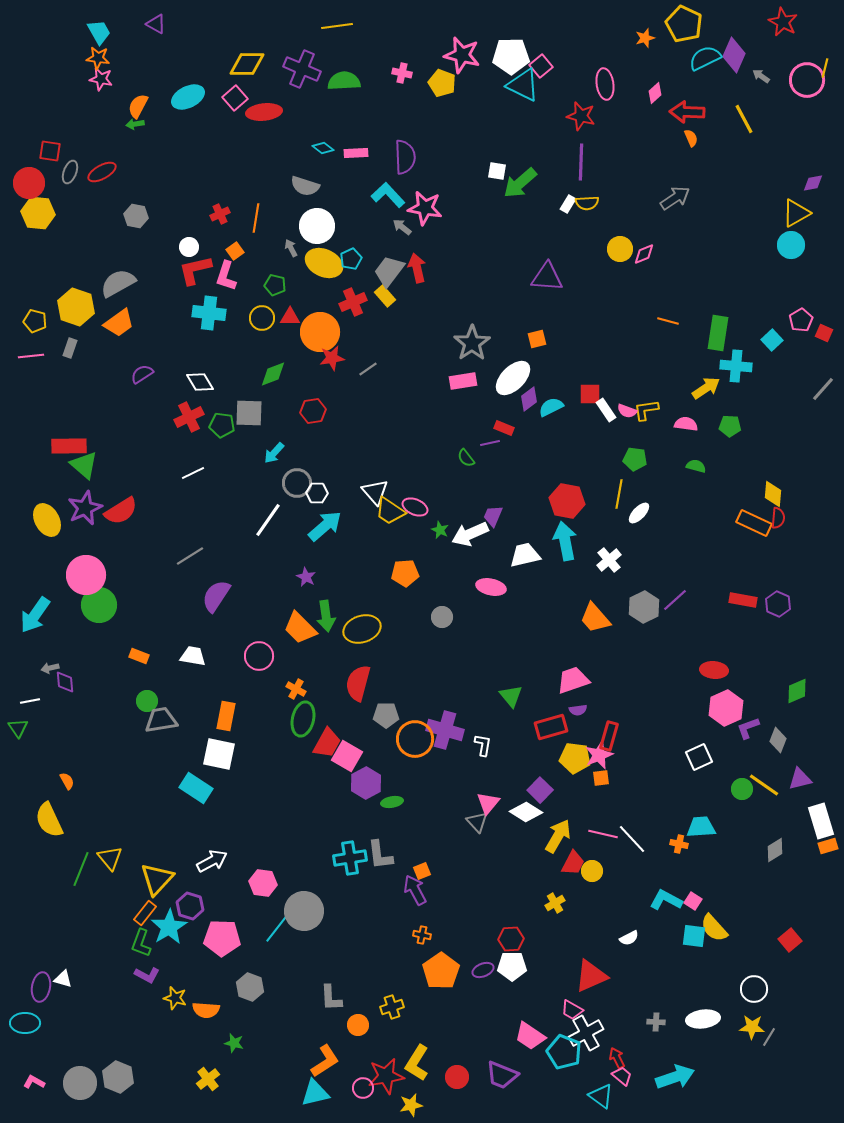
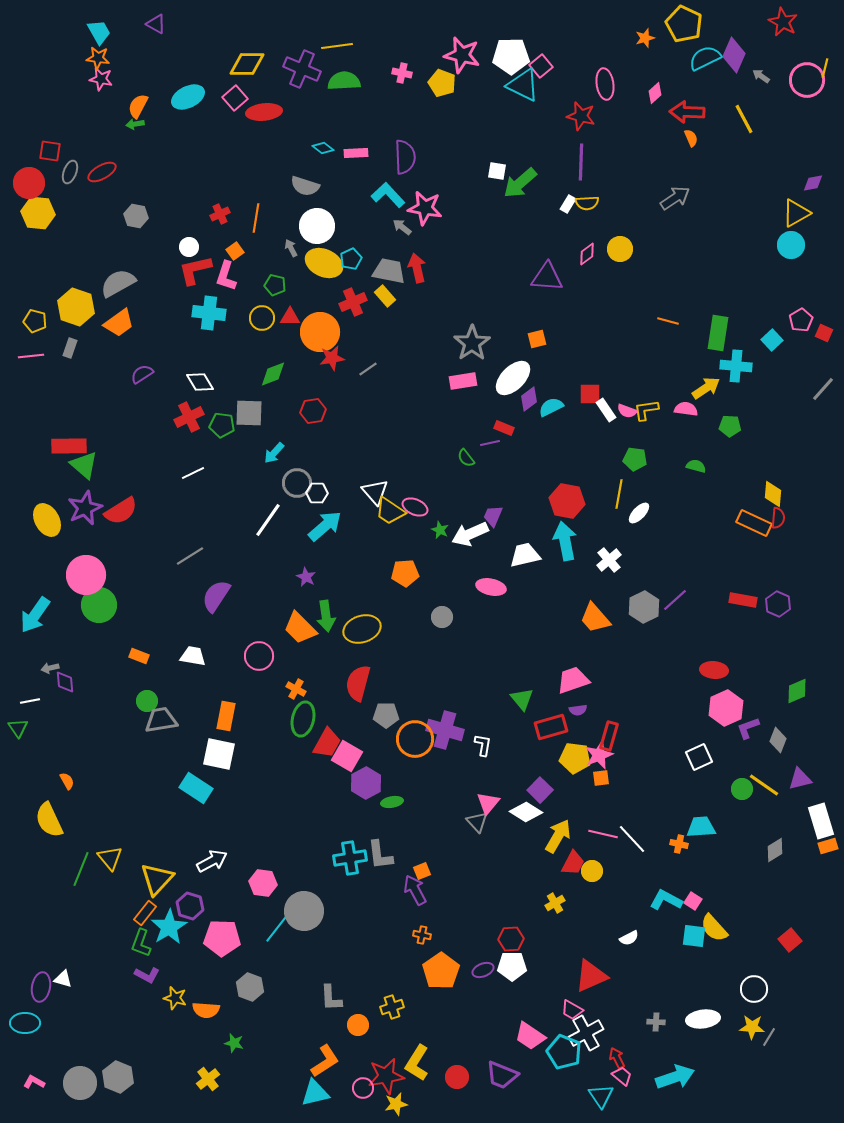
yellow line at (337, 26): moved 20 px down
pink diamond at (644, 254): moved 57 px left; rotated 15 degrees counterclockwise
gray trapezoid at (389, 271): rotated 64 degrees clockwise
pink semicircle at (686, 424): moved 15 px up
green triangle at (511, 696): moved 11 px right, 3 px down
cyan triangle at (601, 1096): rotated 20 degrees clockwise
yellow star at (411, 1105): moved 15 px left, 1 px up
